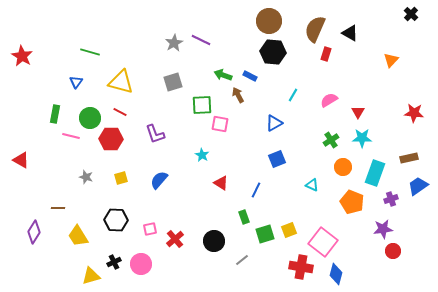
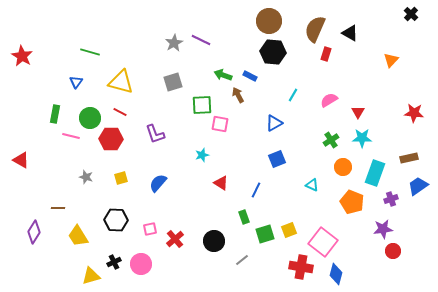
cyan star at (202, 155): rotated 24 degrees clockwise
blue semicircle at (159, 180): moved 1 px left, 3 px down
